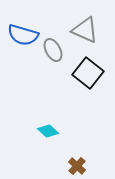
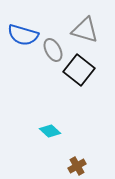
gray triangle: rotated 8 degrees counterclockwise
black square: moved 9 px left, 3 px up
cyan diamond: moved 2 px right
brown cross: rotated 18 degrees clockwise
